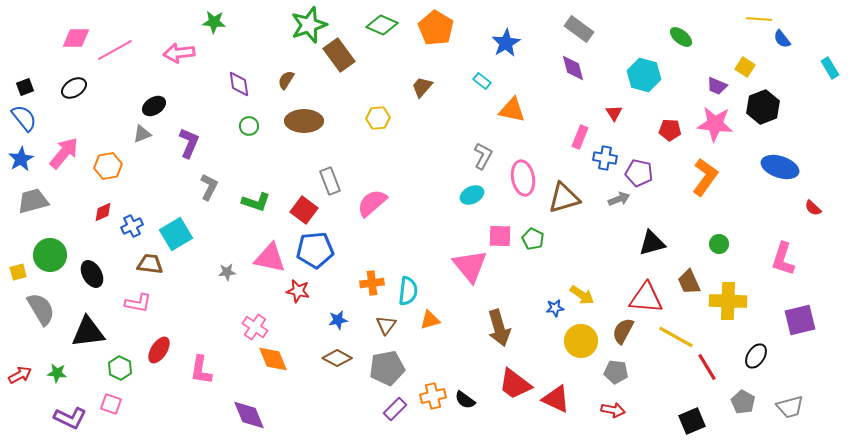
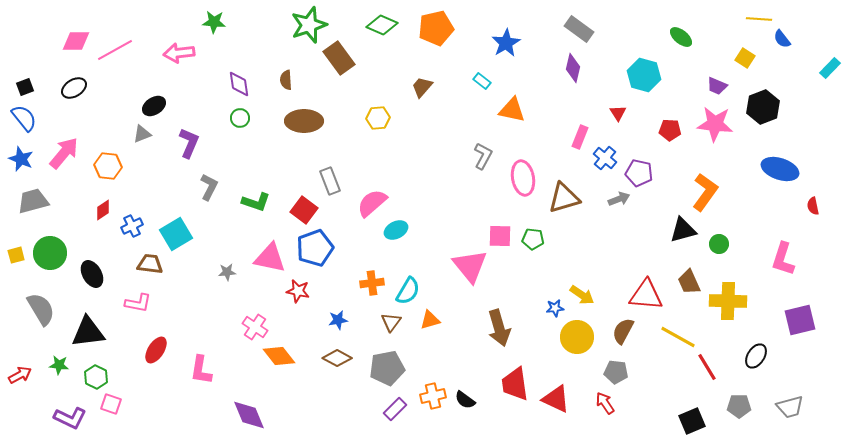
orange pentagon at (436, 28): rotated 28 degrees clockwise
pink diamond at (76, 38): moved 3 px down
brown rectangle at (339, 55): moved 3 px down
yellow square at (745, 67): moved 9 px up
purple diamond at (573, 68): rotated 28 degrees clockwise
cyan rectangle at (830, 68): rotated 75 degrees clockwise
brown semicircle at (286, 80): rotated 36 degrees counterclockwise
red triangle at (614, 113): moved 4 px right
green circle at (249, 126): moved 9 px left, 8 px up
blue cross at (605, 158): rotated 30 degrees clockwise
blue star at (21, 159): rotated 20 degrees counterclockwise
orange hexagon at (108, 166): rotated 16 degrees clockwise
blue ellipse at (780, 167): moved 2 px down
orange L-shape at (705, 177): moved 15 px down
cyan ellipse at (472, 195): moved 76 px left, 35 px down
red semicircle at (813, 208): moved 2 px up; rotated 36 degrees clockwise
red diamond at (103, 212): moved 2 px up; rotated 10 degrees counterclockwise
green pentagon at (533, 239): rotated 20 degrees counterclockwise
black triangle at (652, 243): moved 31 px right, 13 px up
blue pentagon at (315, 250): moved 2 px up; rotated 15 degrees counterclockwise
green circle at (50, 255): moved 2 px up
yellow square at (18, 272): moved 2 px left, 17 px up
cyan semicircle at (408, 291): rotated 24 degrees clockwise
red triangle at (646, 298): moved 3 px up
brown triangle at (386, 325): moved 5 px right, 3 px up
yellow line at (676, 337): moved 2 px right
yellow circle at (581, 341): moved 4 px left, 4 px up
red ellipse at (159, 350): moved 3 px left
orange diamond at (273, 359): moved 6 px right, 3 px up; rotated 16 degrees counterclockwise
green hexagon at (120, 368): moved 24 px left, 9 px down
green star at (57, 373): moved 2 px right, 8 px up
red trapezoid at (515, 384): rotated 45 degrees clockwise
gray pentagon at (743, 402): moved 4 px left, 4 px down; rotated 30 degrees counterclockwise
red arrow at (613, 410): moved 8 px left, 7 px up; rotated 135 degrees counterclockwise
